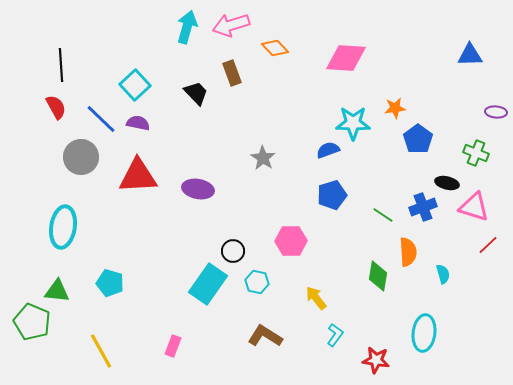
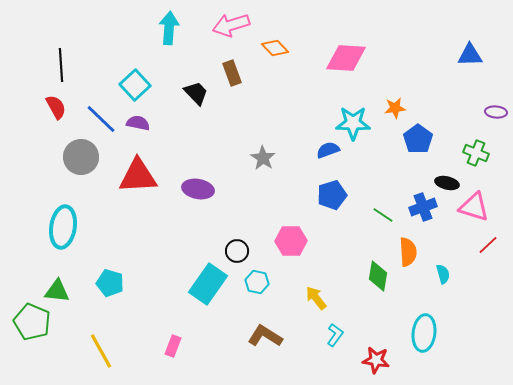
cyan arrow at (187, 27): moved 18 px left, 1 px down; rotated 12 degrees counterclockwise
black circle at (233, 251): moved 4 px right
